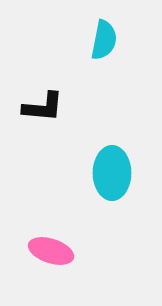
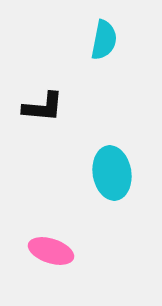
cyan ellipse: rotated 9 degrees counterclockwise
